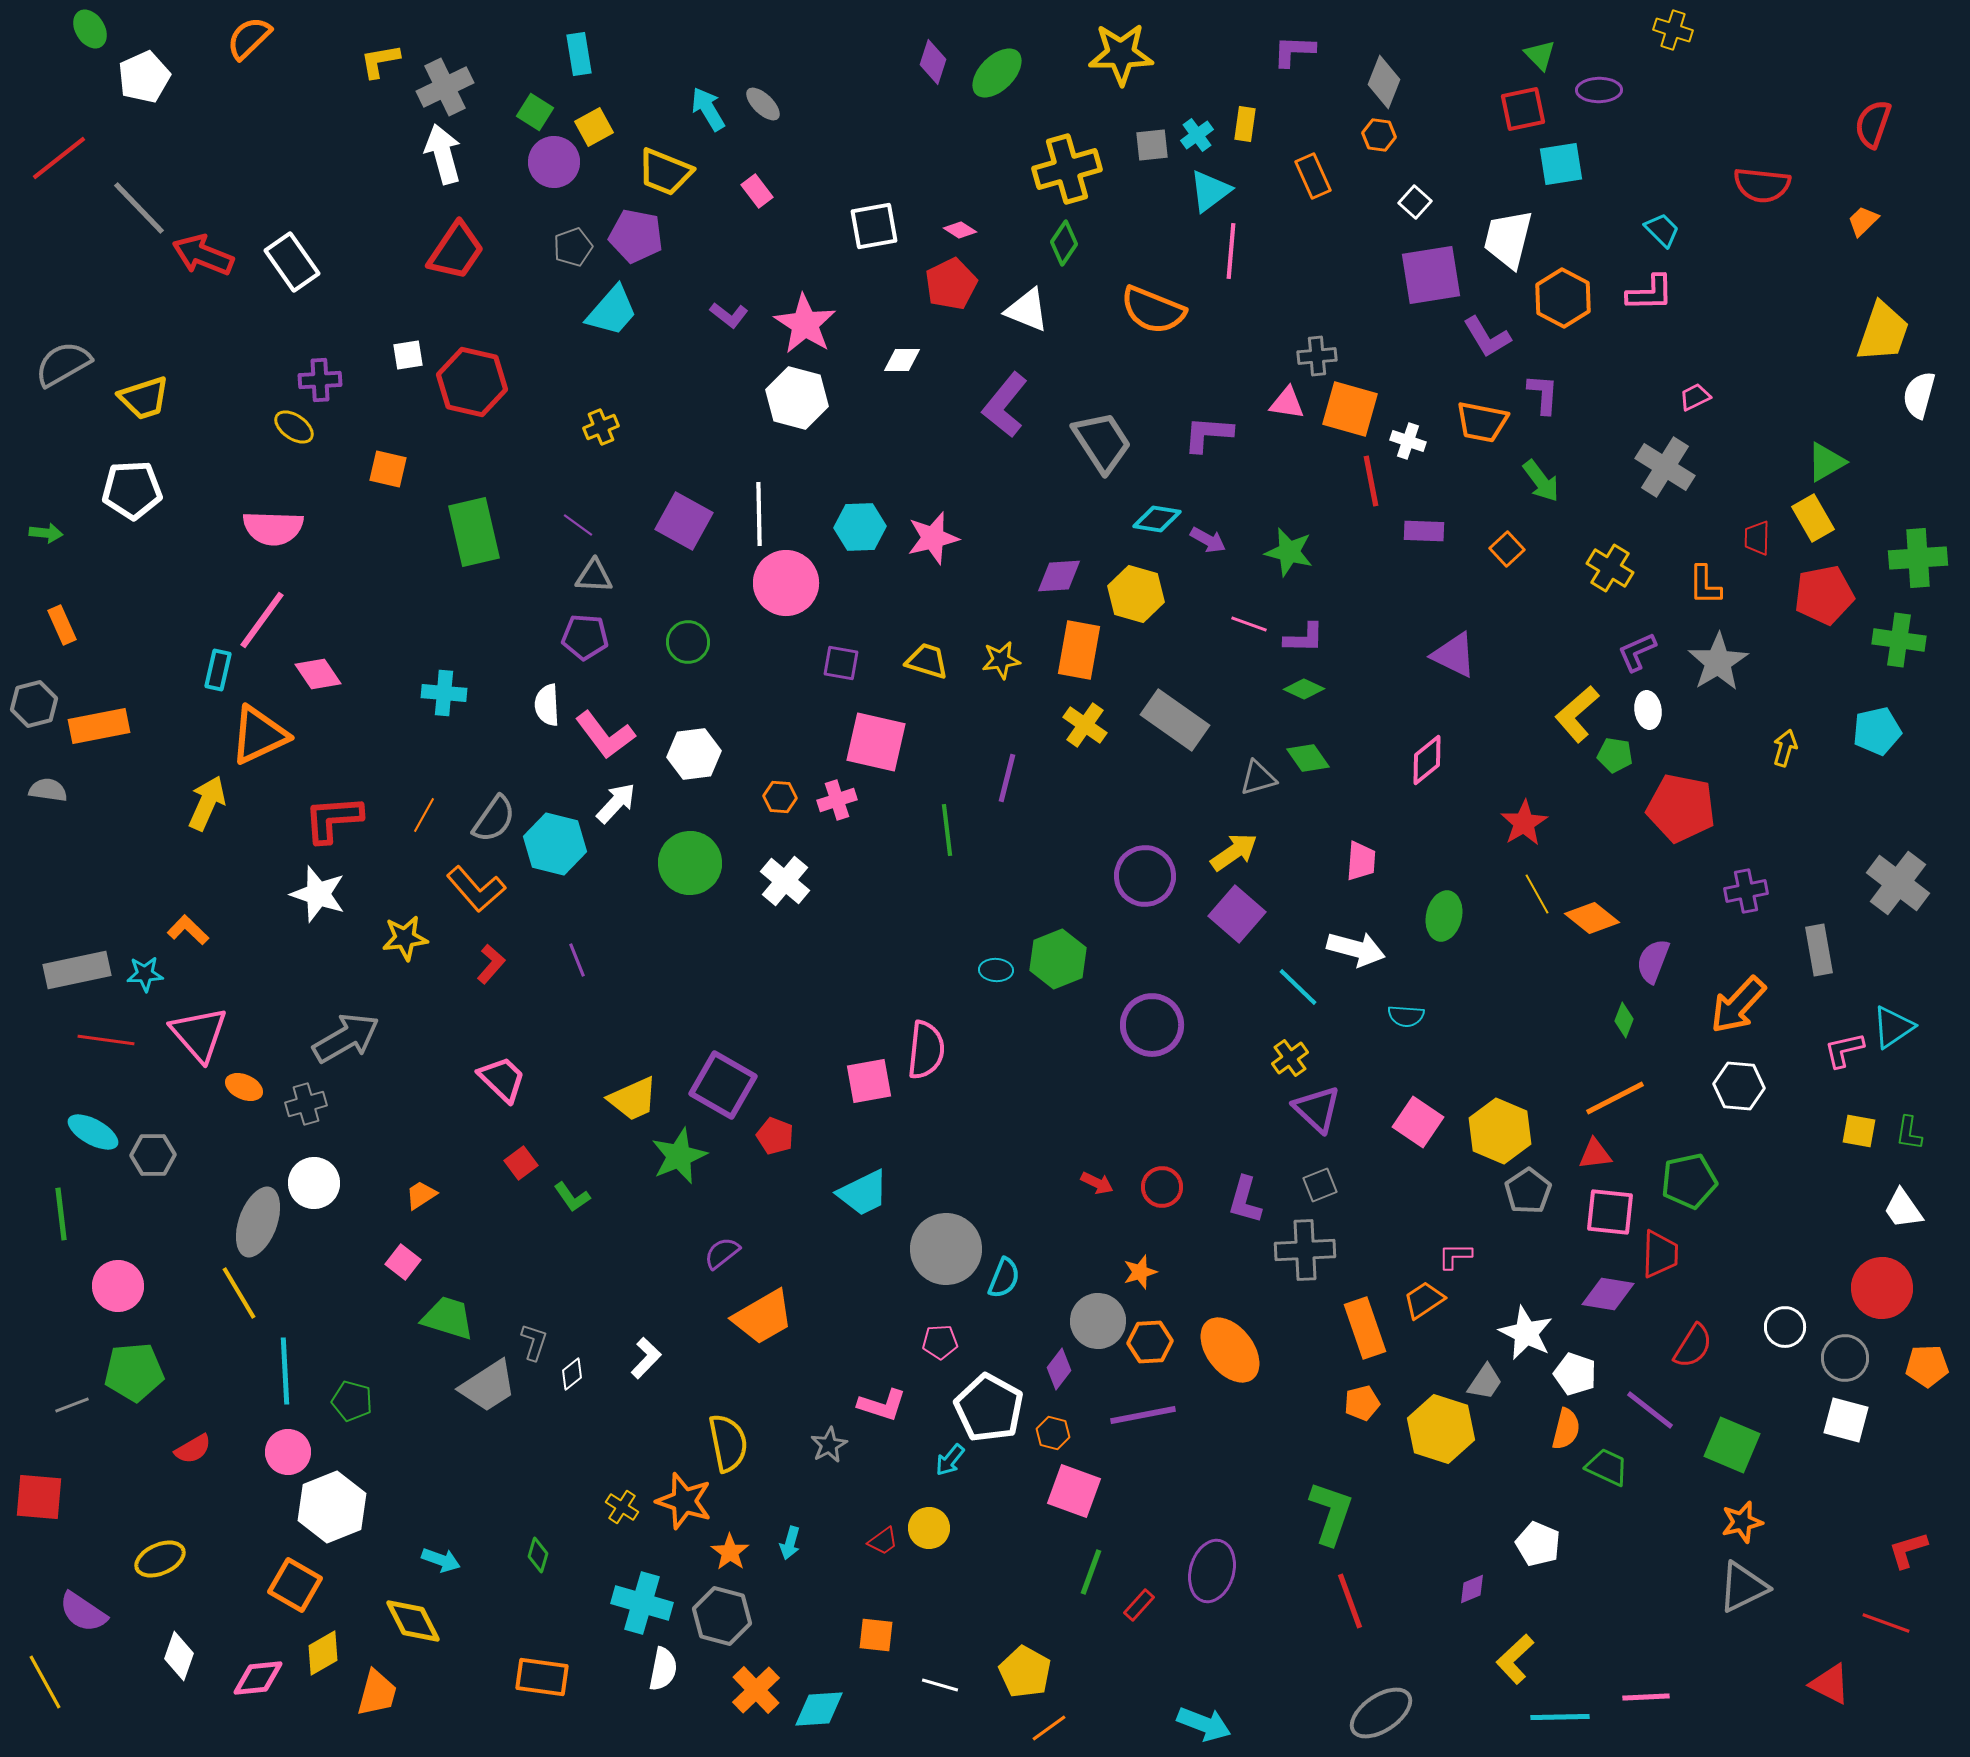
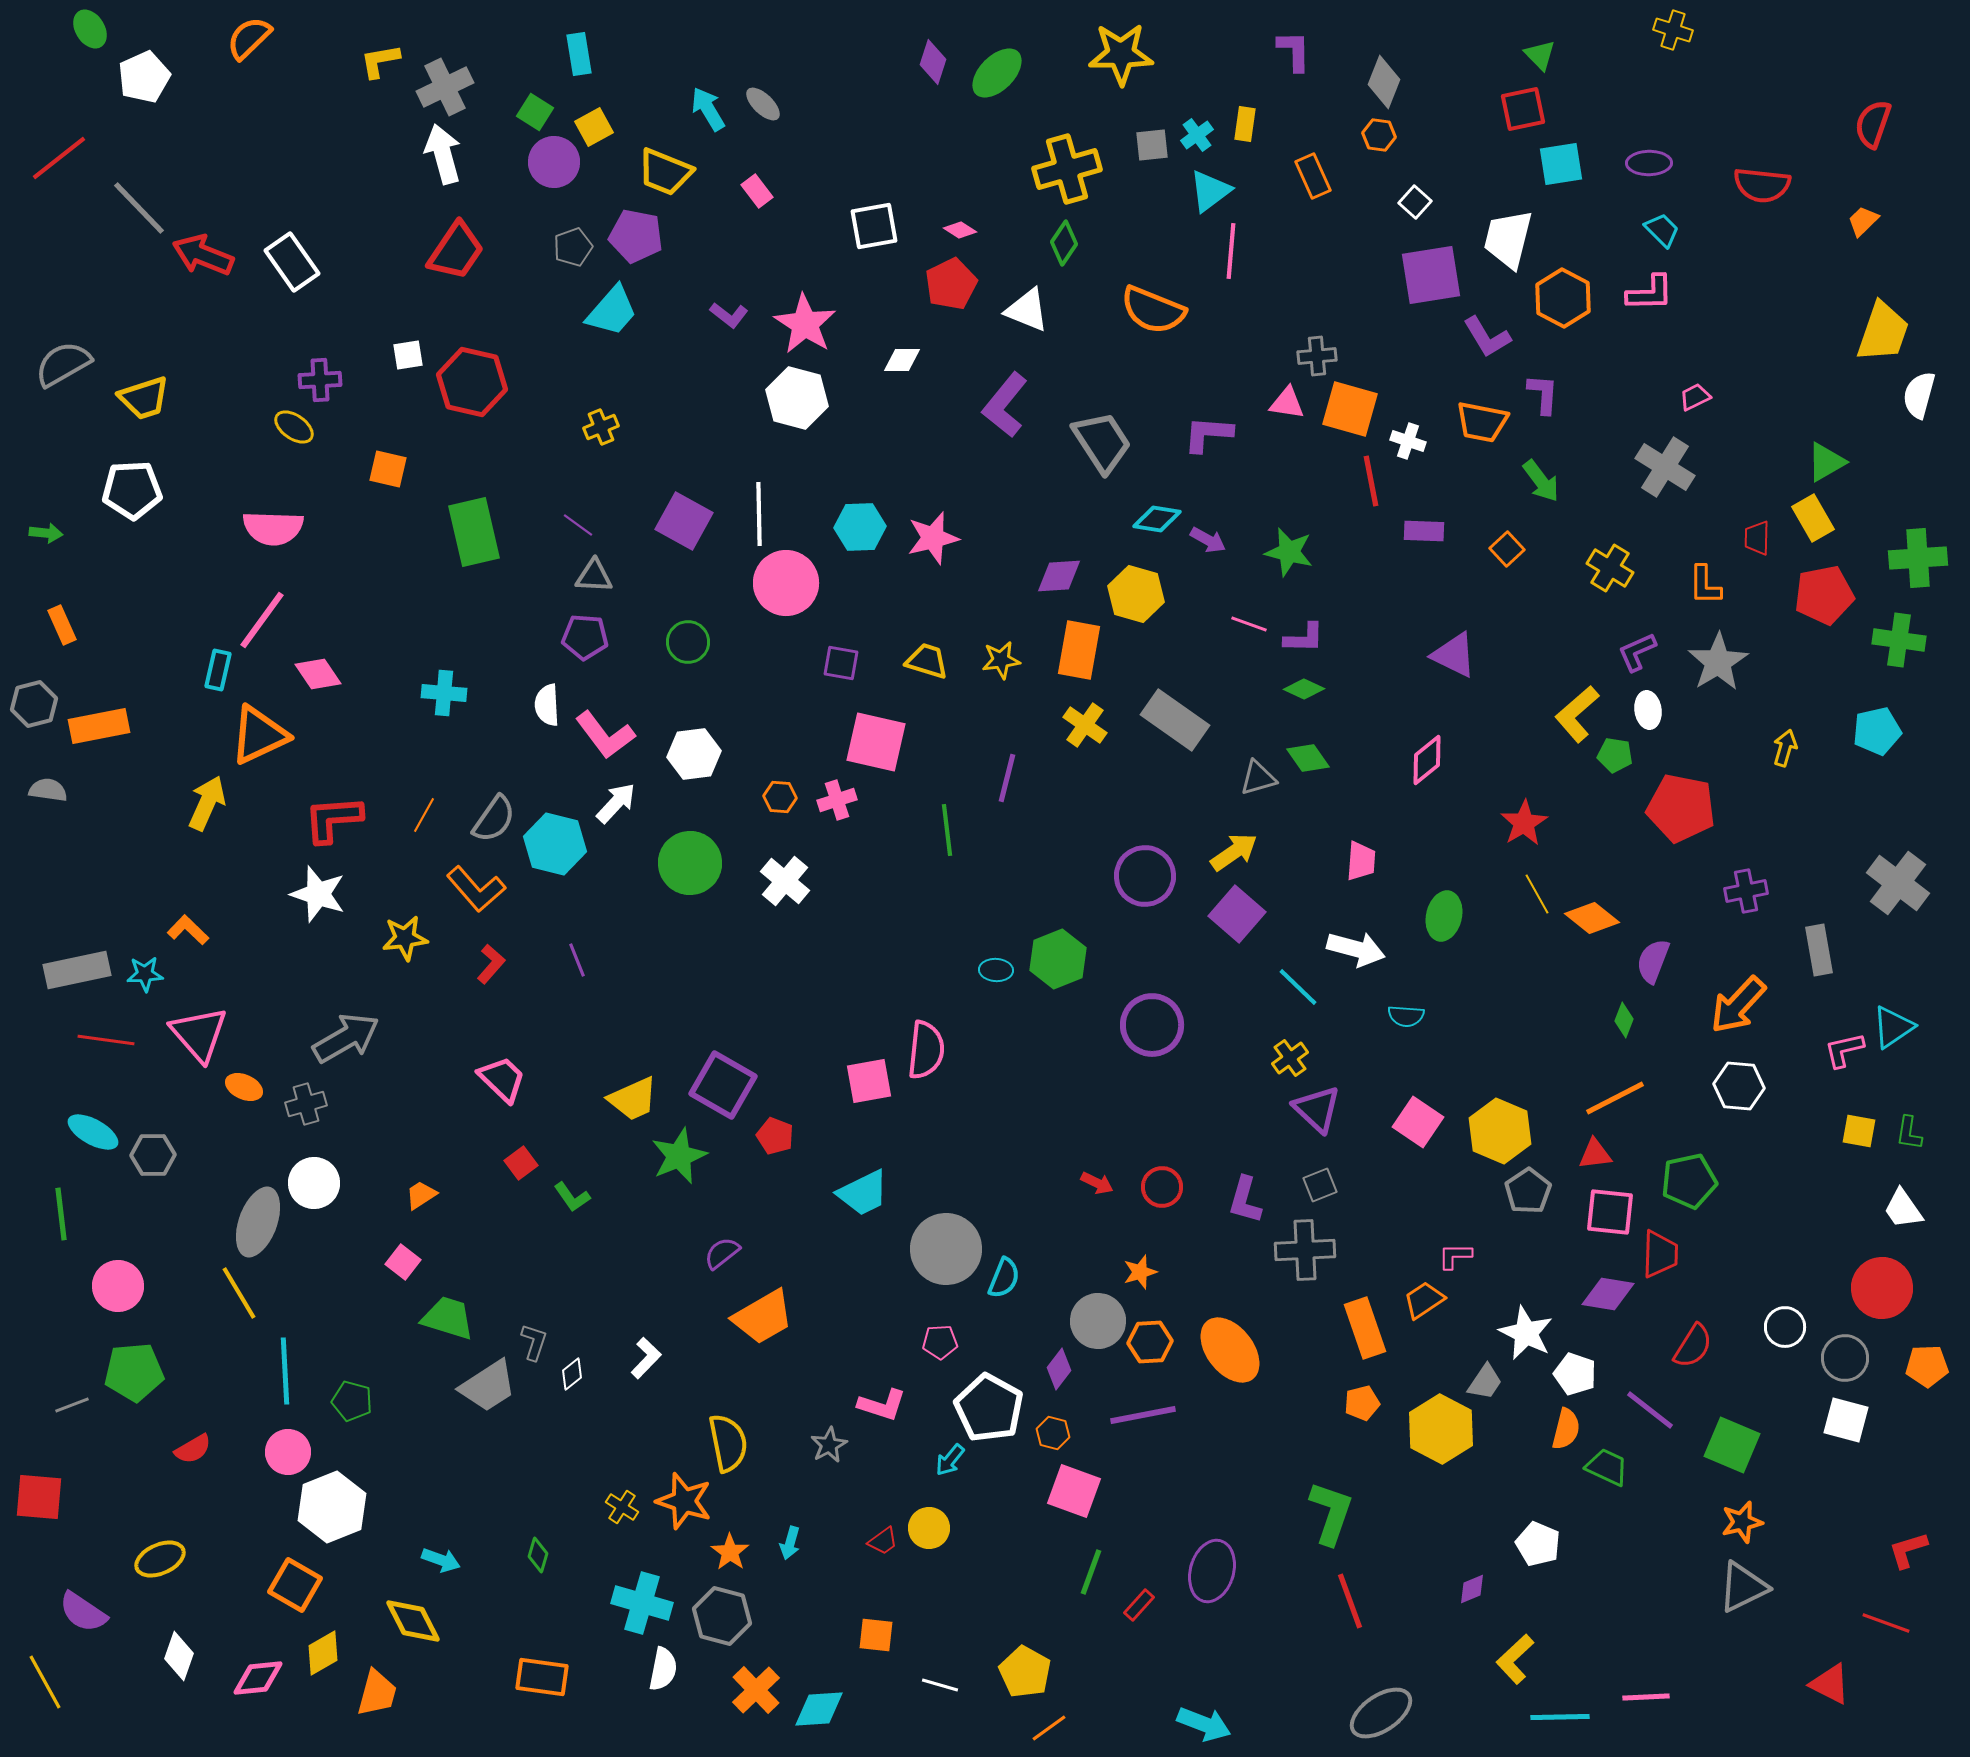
purple L-shape at (1294, 51): rotated 87 degrees clockwise
purple ellipse at (1599, 90): moved 50 px right, 73 px down
yellow hexagon at (1441, 1429): rotated 10 degrees clockwise
